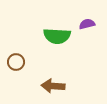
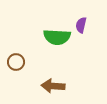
purple semicircle: moved 6 px left, 1 px down; rotated 63 degrees counterclockwise
green semicircle: moved 1 px down
